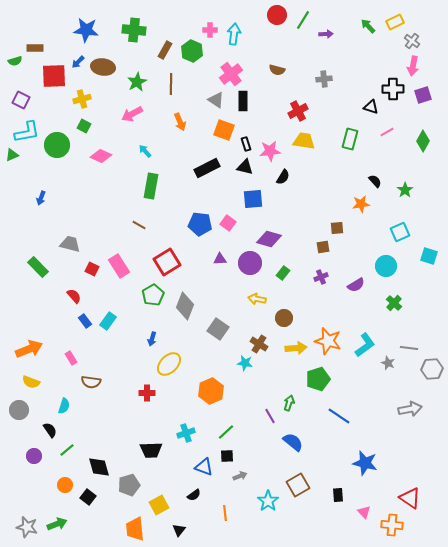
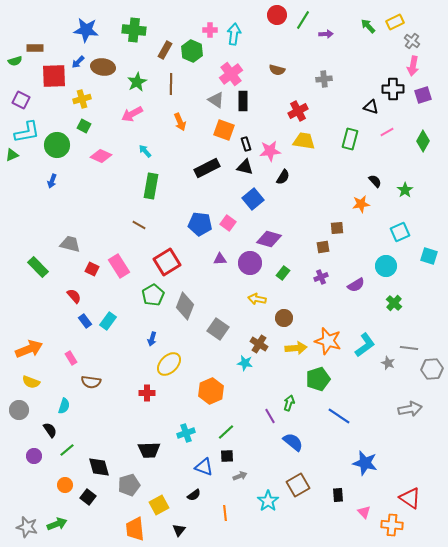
blue arrow at (41, 198): moved 11 px right, 17 px up
blue square at (253, 199): rotated 35 degrees counterclockwise
black trapezoid at (151, 450): moved 2 px left
